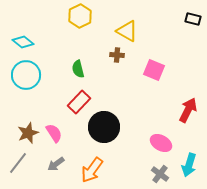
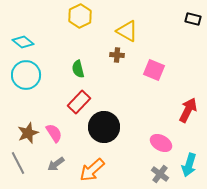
gray line: rotated 65 degrees counterclockwise
orange arrow: rotated 12 degrees clockwise
